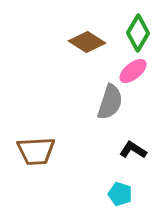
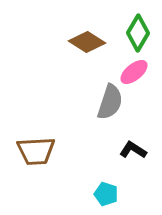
pink ellipse: moved 1 px right, 1 px down
cyan pentagon: moved 14 px left
